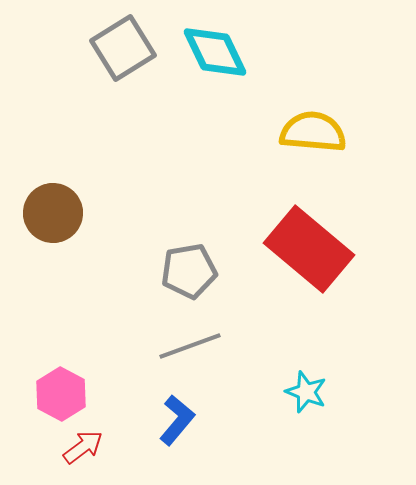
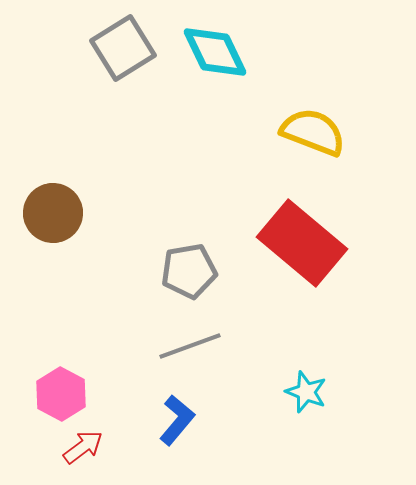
yellow semicircle: rotated 16 degrees clockwise
red rectangle: moved 7 px left, 6 px up
